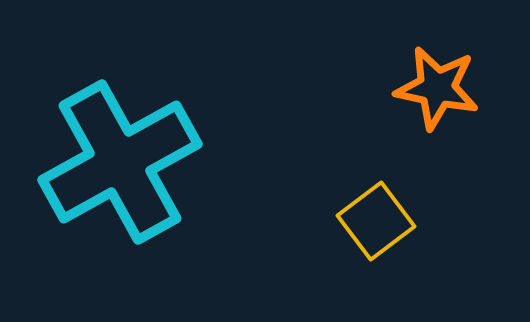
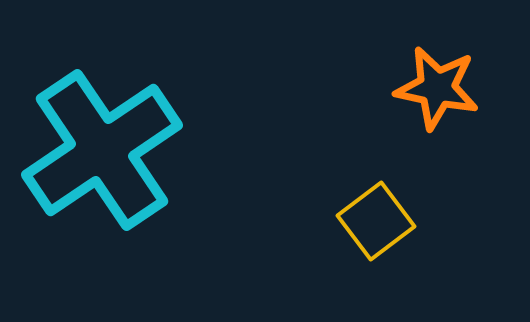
cyan cross: moved 18 px left, 12 px up; rotated 5 degrees counterclockwise
